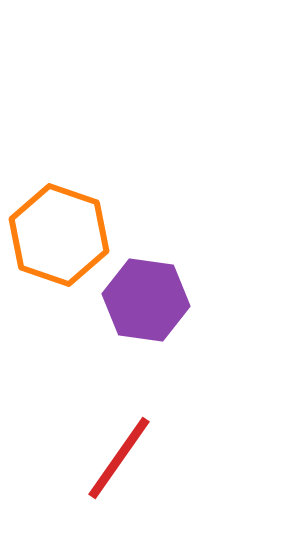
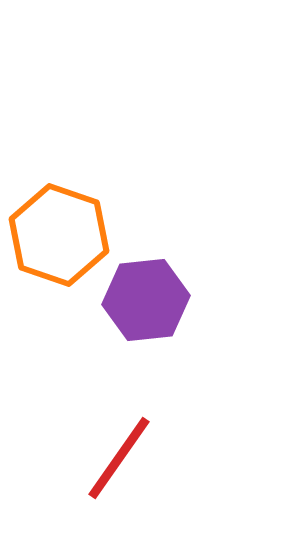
purple hexagon: rotated 14 degrees counterclockwise
